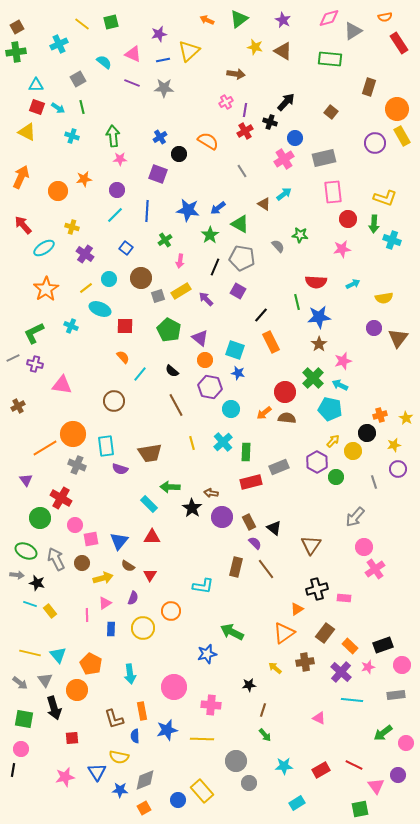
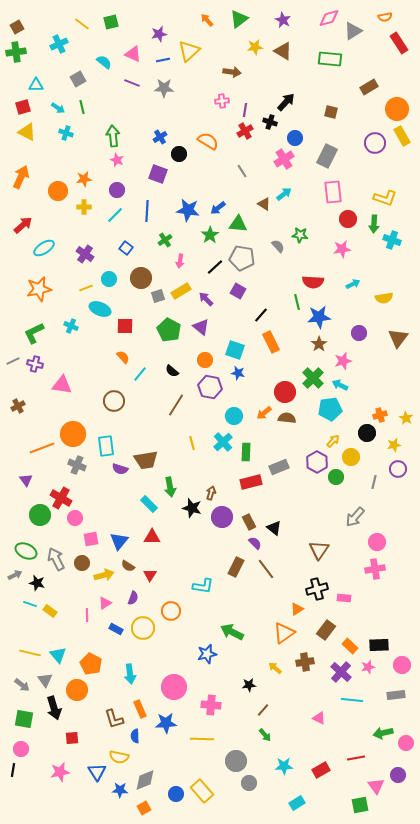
orange arrow at (207, 20): rotated 24 degrees clockwise
yellow star at (255, 47): rotated 21 degrees counterclockwise
brown arrow at (236, 74): moved 4 px left, 2 px up
brown rectangle at (369, 87): rotated 42 degrees clockwise
pink cross at (226, 102): moved 4 px left, 1 px up; rotated 24 degrees clockwise
red square at (37, 107): moved 14 px left; rotated 35 degrees counterclockwise
brown square at (331, 112): rotated 24 degrees counterclockwise
cyan cross at (72, 136): moved 6 px left, 3 px up
gray rectangle at (324, 158): moved 3 px right, 2 px up; rotated 50 degrees counterclockwise
pink star at (120, 159): moved 3 px left, 1 px down; rotated 24 degrees clockwise
green triangle at (240, 224): moved 2 px left; rotated 24 degrees counterclockwise
red arrow at (23, 225): rotated 90 degrees clockwise
yellow cross at (72, 227): moved 12 px right, 20 px up; rotated 16 degrees counterclockwise
black line at (215, 267): rotated 24 degrees clockwise
red semicircle at (316, 282): moved 3 px left
yellow line at (86, 288): rotated 16 degrees clockwise
orange star at (46, 289): moved 7 px left; rotated 20 degrees clockwise
purple circle at (374, 328): moved 15 px left, 5 px down
purple triangle at (200, 338): moved 1 px right, 11 px up
gray line at (13, 358): moved 3 px down
brown line at (176, 405): rotated 60 degrees clockwise
cyan circle at (231, 409): moved 3 px right, 7 px down
cyan pentagon at (330, 409): rotated 20 degrees counterclockwise
orange line at (45, 448): moved 3 px left; rotated 10 degrees clockwise
yellow circle at (353, 451): moved 2 px left, 6 px down
brown trapezoid at (150, 453): moved 4 px left, 7 px down
gray line at (374, 482): rotated 32 degrees clockwise
green arrow at (170, 487): rotated 102 degrees counterclockwise
brown arrow at (211, 493): rotated 96 degrees clockwise
black star at (192, 508): rotated 18 degrees counterclockwise
green circle at (40, 518): moved 3 px up
pink circle at (75, 525): moved 7 px up
brown triangle at (311, 545): moved 8 px right, 5 px down
pink circle at (364, 547): moved 13 px right, 5 px up
brown rectangle at (236, 567): rotated 12 degrees clockwise
pink cross at (375, 569): rotated 24 degrees clockwise
gray arrow at (17, 575): moved 2 px left; rotated 32 degrees counterclockwise
yellow arrow at (103, 578): moved 1 px right, 3 px up
yellow rectangle at (50, 611): rotated 16 degrees counterclockwise
blue rectangle at (111, 629): moved 5 px right; rotated 64 degrees counterclockwise
brown rectangle at (325, 633): moved 1 px right, 3 px up
black rectangle at (383, 645): moved 4 px left; rotated 18 degrees clockwise
gray arrow at (20, 683): moved 2 px right, 2 px down
brown line at (263, 710): rotated 24 degrees clockwise
orange rectangle at (142, 711): moved 2 px left, 2 px up; rotated 12 degrees counterclockwise
blue star at (167, 730): moved 1 px left, 7 px up; rotated 10 degrees clockwise
green arrow at (383, 733): rotated 24 degrees clockwise
red line at (354, 765): moved 2 px right, 7 px up; rotated 36 degrees counterclockwise
pink star at (65, 777): moved 5 px left, 5 px up
blue circle at (178, 800): moved 2 px left, 6 px up
green square at (360, 809): moved 4 px up
